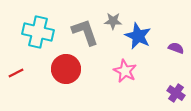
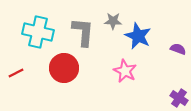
gray L-shape: moved 2 px left; rotated 24 degrees clockwise
purple semicircle: moved 2 px right, 1 px down
red circle: moved 2 px left, 1 px up
purple cross: moved 3 px right, 5 px down
